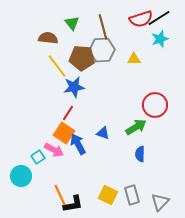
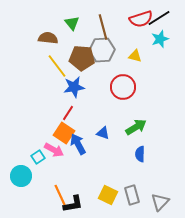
yellow triangle: moved 1 px right, 3 px up; rotated 16 degrees clockwise
red circle: moved 32 px left, 18 px up
